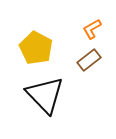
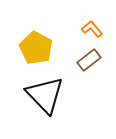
orange L-shape: rotated 80 degrees clockwise
